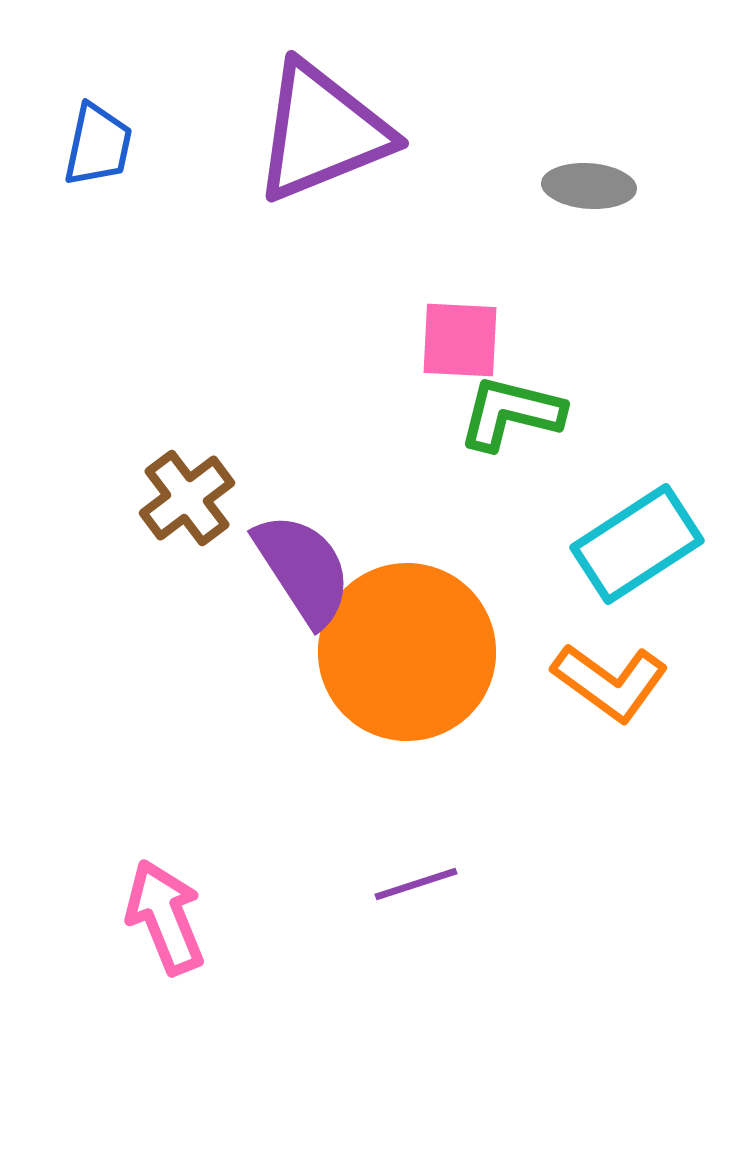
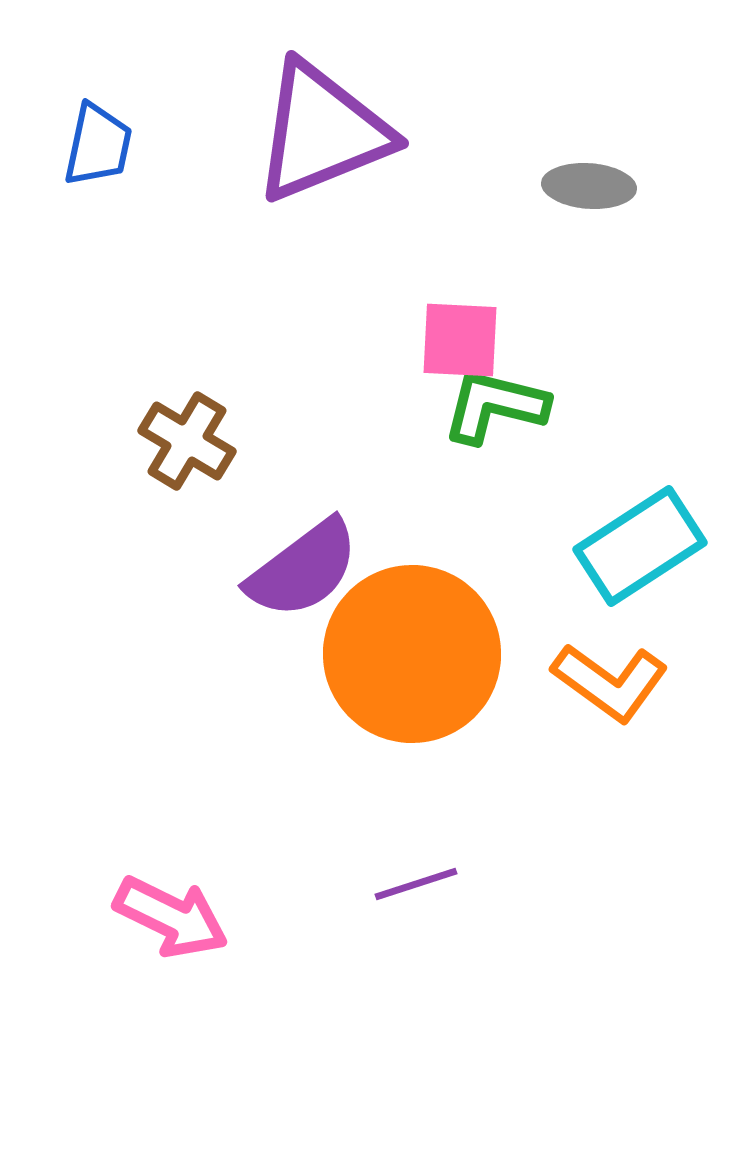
green L-shape: moved 16 px left, 7 px up
brown cross: moved 57 px up; rotated 22 degrees counterclockwise
cyan rectangle: moved 3 px right, 2 px down
purple semicircle: rotated 86 degrees clockwise
orange circle: moved 5 px right, 2 px down
pink arrow: moved 6 px right; rotated 138 degrees clockwise
